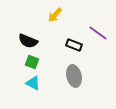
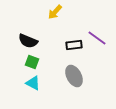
yellow arrow: moved 3 px up
purple line: moved 1 px left, 5 px down
black rectangle: rotated 28 degrees counterclockwise
gray ellipse: rotated 15 degrees counterclockwise
